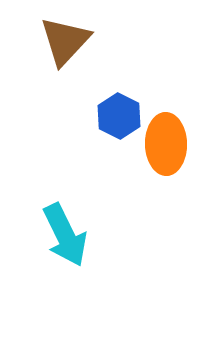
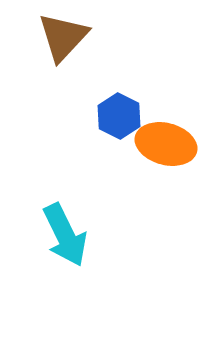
brown triangle: moved 2 px left, 4 px up
orange ellipse: rotated 74 degrees counterclockwise
